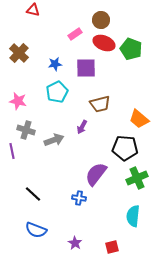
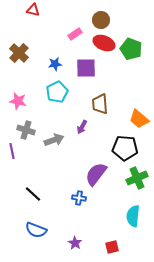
brown trapezoid: rotated 100 degrees clockwise
